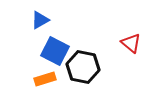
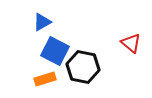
blue triangle: moved 2 px right, 2 px down
